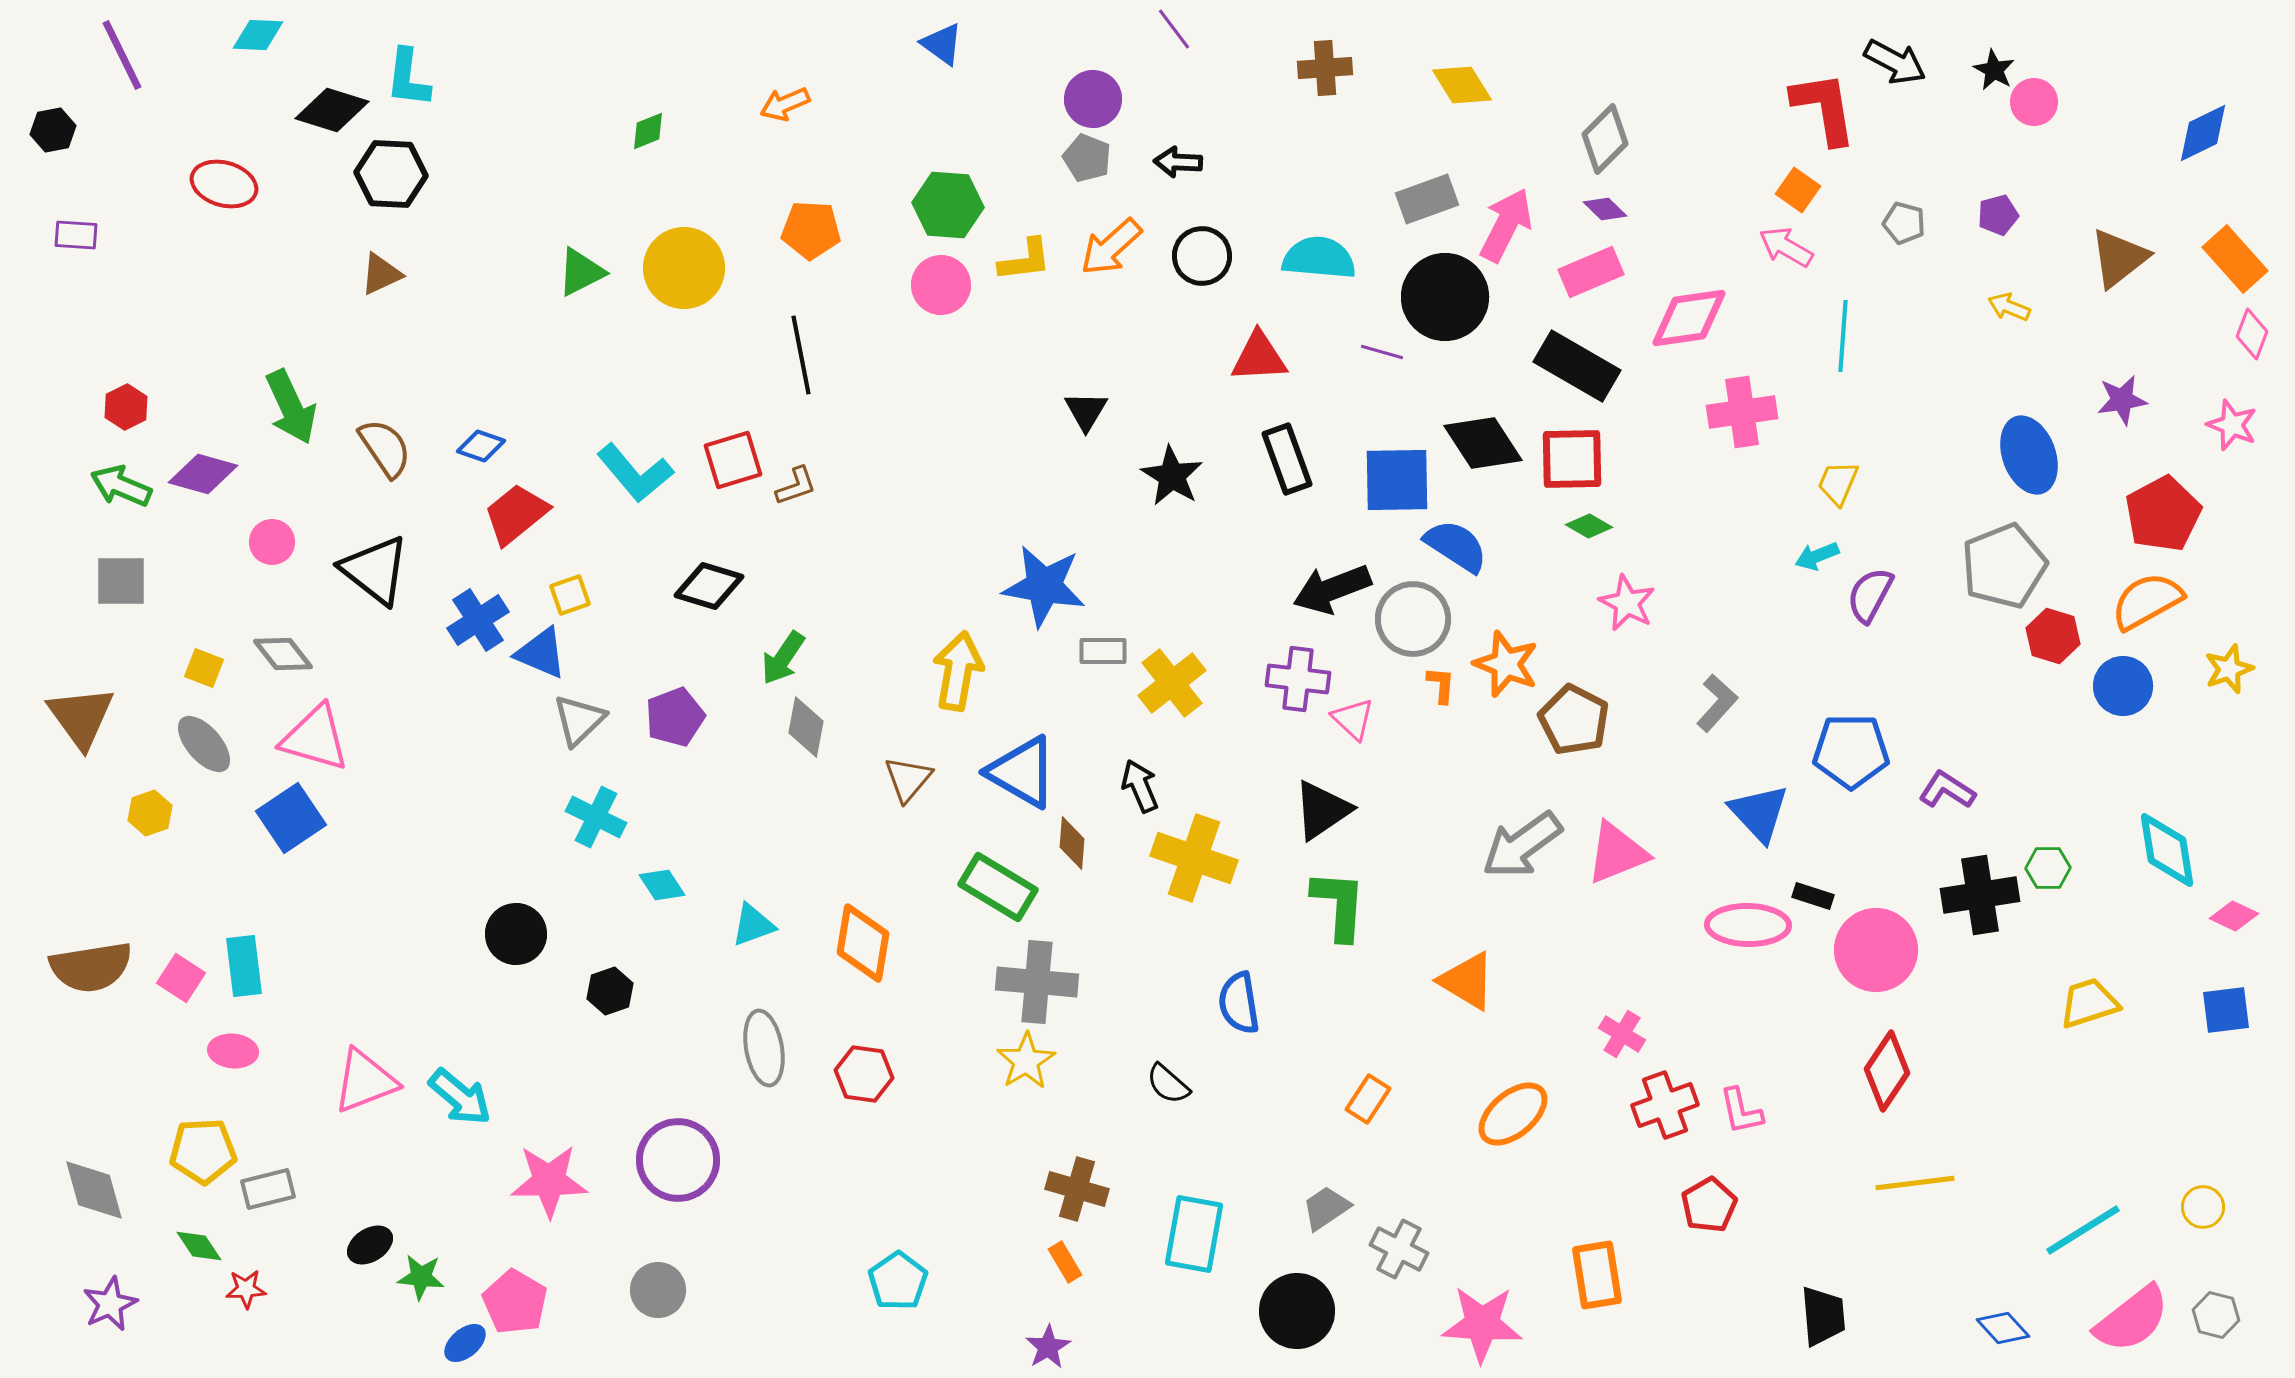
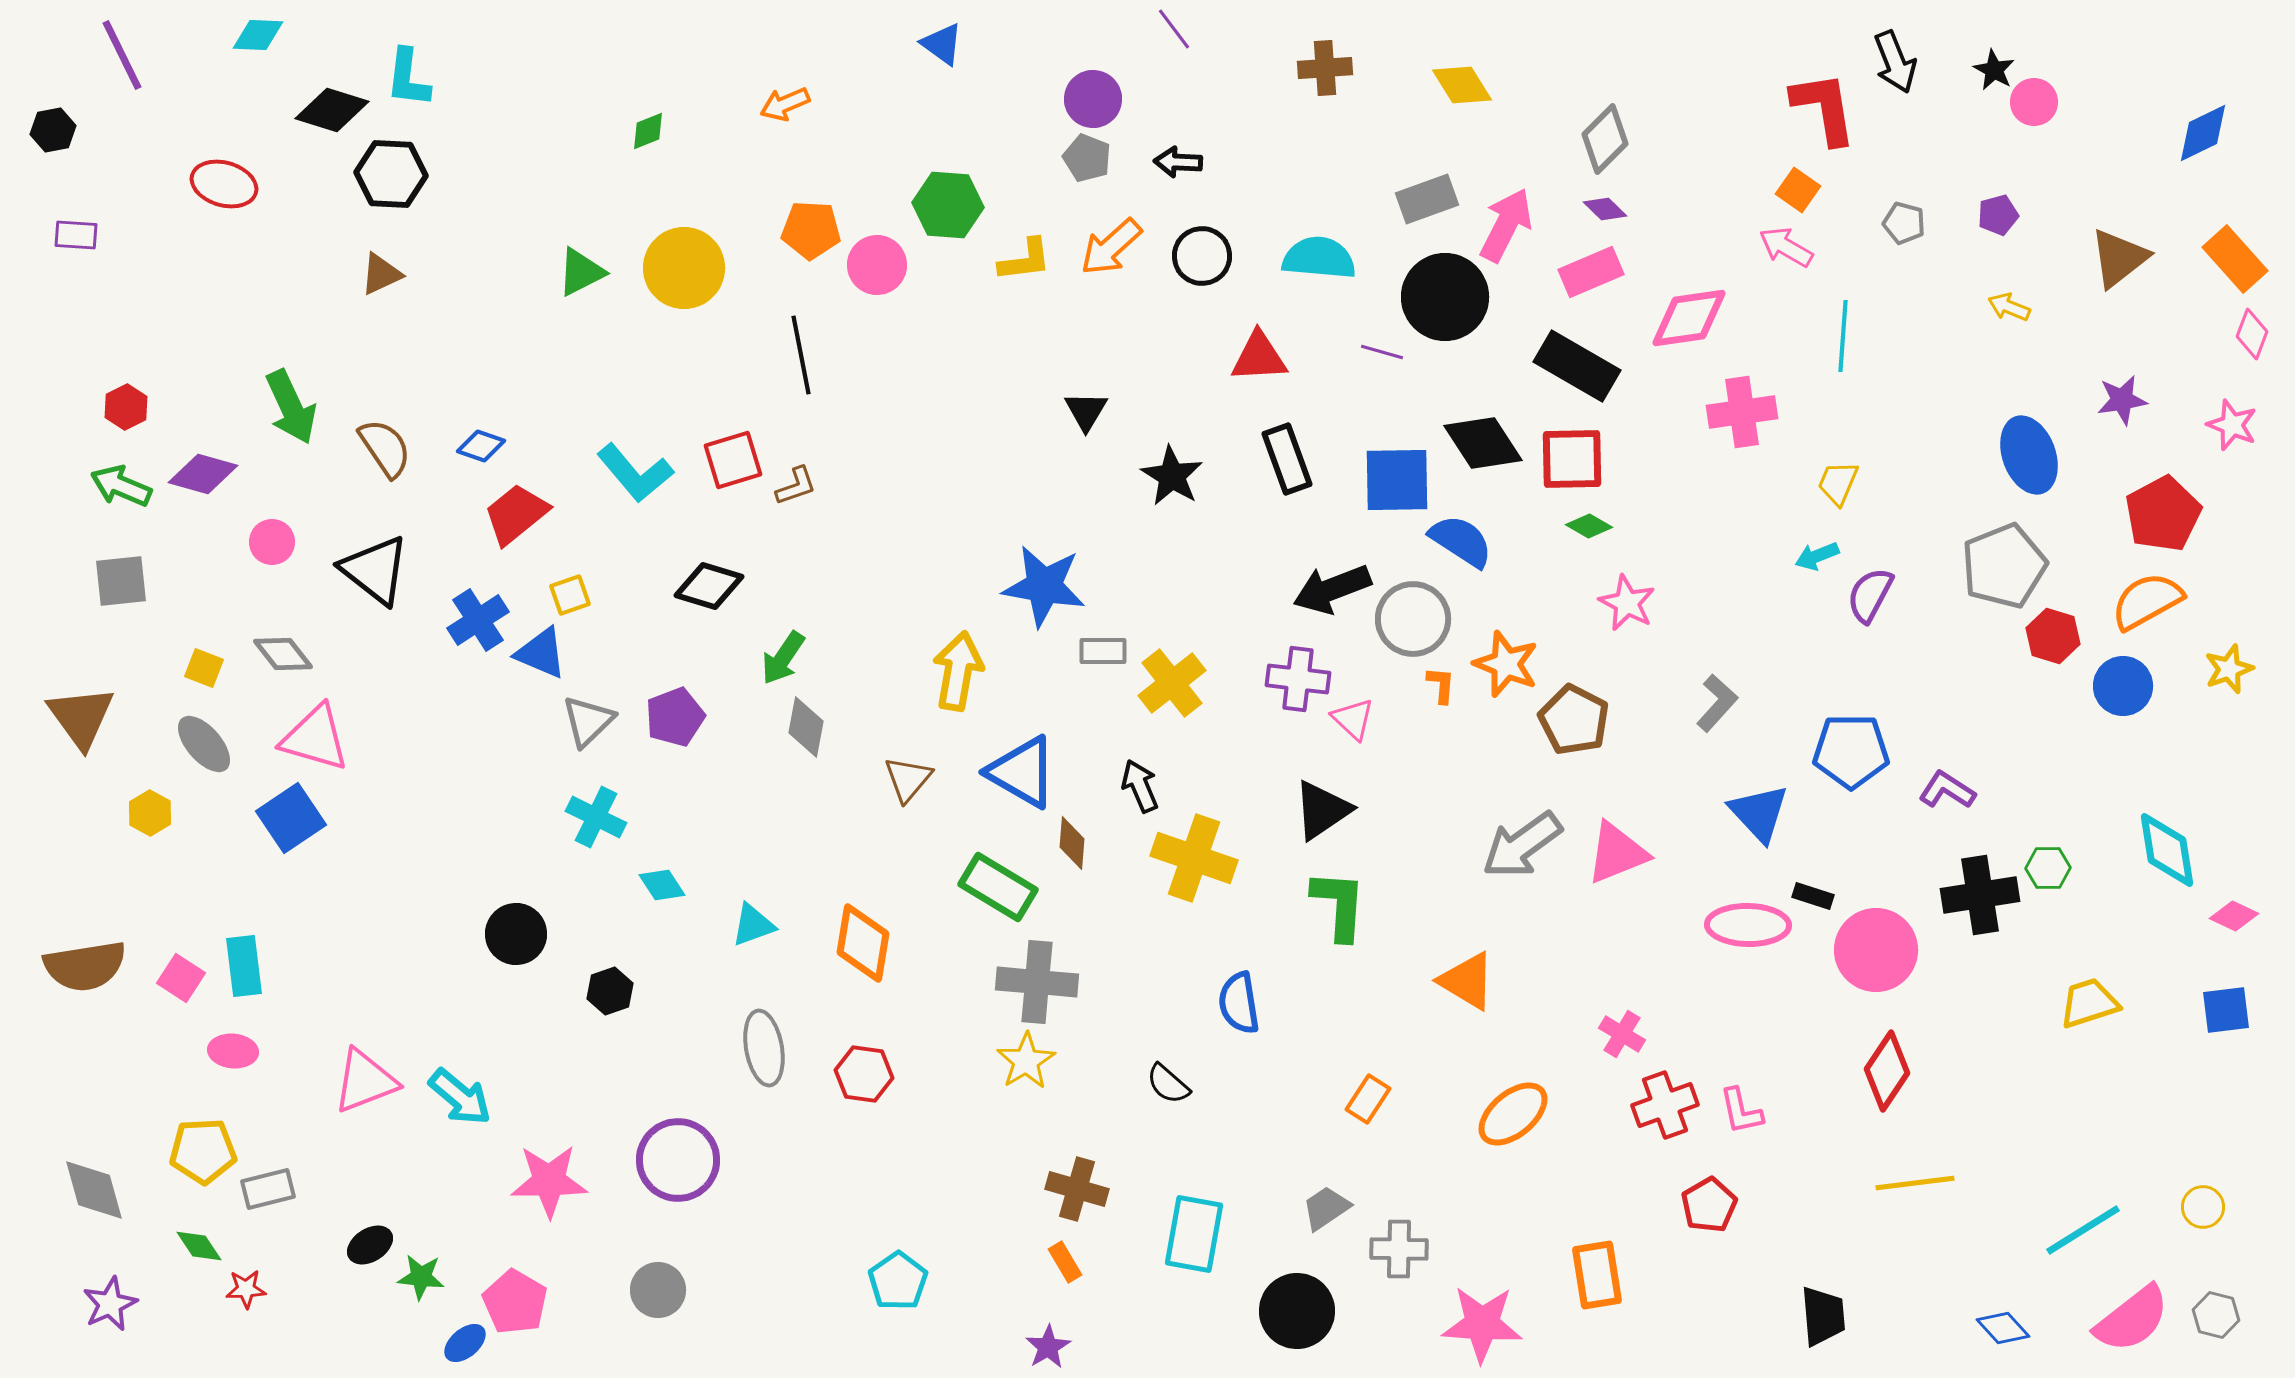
black arrow at (1895, 62): rotated 40 degrees clockwise
pink circle at (941, 285): moved 64 px left, 20 px up
blue semicircle at (1456, 546): moved 5 px right, 5 px up
gray square at (121, 581): rotated 6 degrees counterclockwise
gray triangle at (579, 720): moved 9 px right, 1 px down
yellow hexagon at (150, 813): rotated 12 degrees counterclockwise
brown semicircle at (91, 967): moved 6 px left, 1 px up
gray cross at (1399, 1249): rotated 26 degrees counterclockwise
